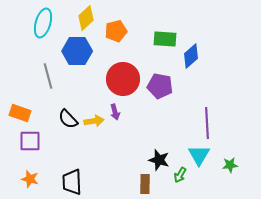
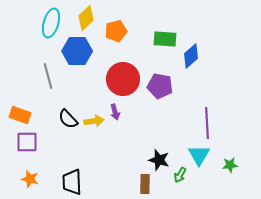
cyan ellipse: moved 8 px right
orange rectangle: moved 2 px down
purple square: moved 3 px left, 1 px down
